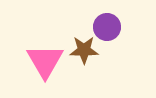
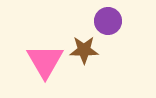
purple circle: moved 1 px right, 6 px up
